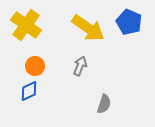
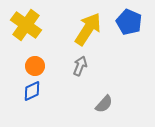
yellow arrow: moved 1 px down; rotated 92 degrees counterclockwise
blue diamond: moved 3 px right
gray semicircle: rotated 24 degrees clockwise
